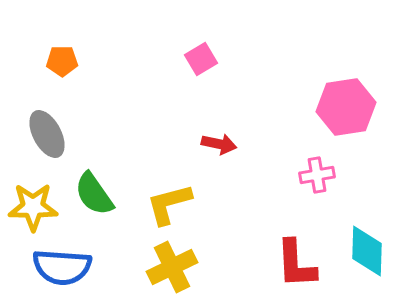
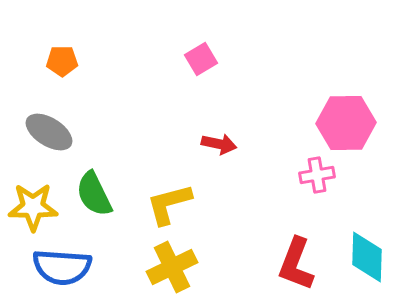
pink hexagon: moved 16 px down; rotated 8 degrees clockwise
gray ellipse: moved 2 px right, 2 px up; rotated 30 degrees counterclockwise
green semicircle: rotated 9 degrees clockwise
cyan diamond: moved 6 px down
red L-shape: rotated 24 degrees clockwise
